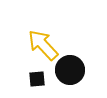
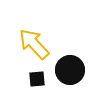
yellow arrow: moved 9 px left, 1 px up
